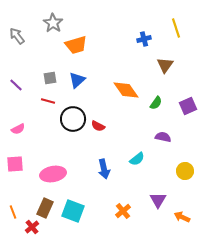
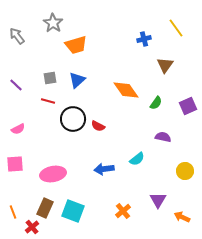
yellow line: rotated 18 degrees counterclockwise
blue arrow: rotated 96 degrees clockwise
